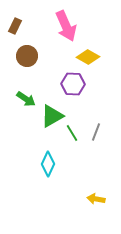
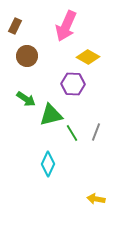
pink arrow: rotated 48 degrees clockwise
green triangle: moved 1 px left, 1 px up; rotated 15 degrees clockwise
